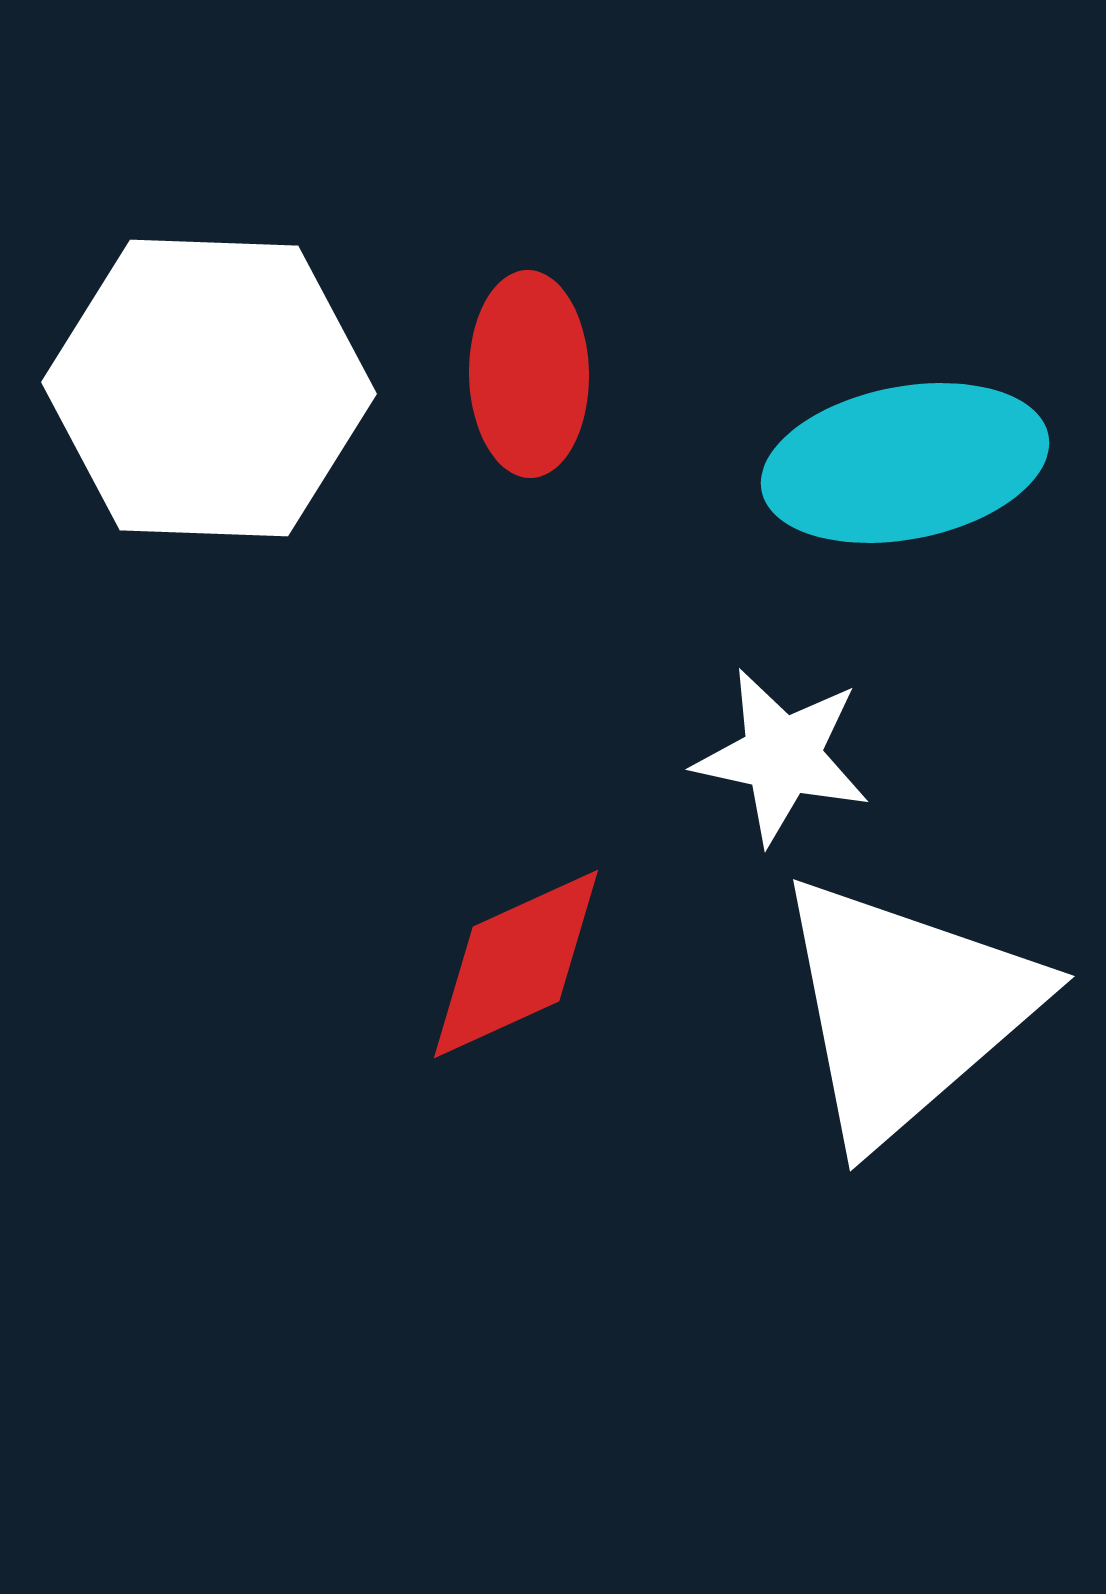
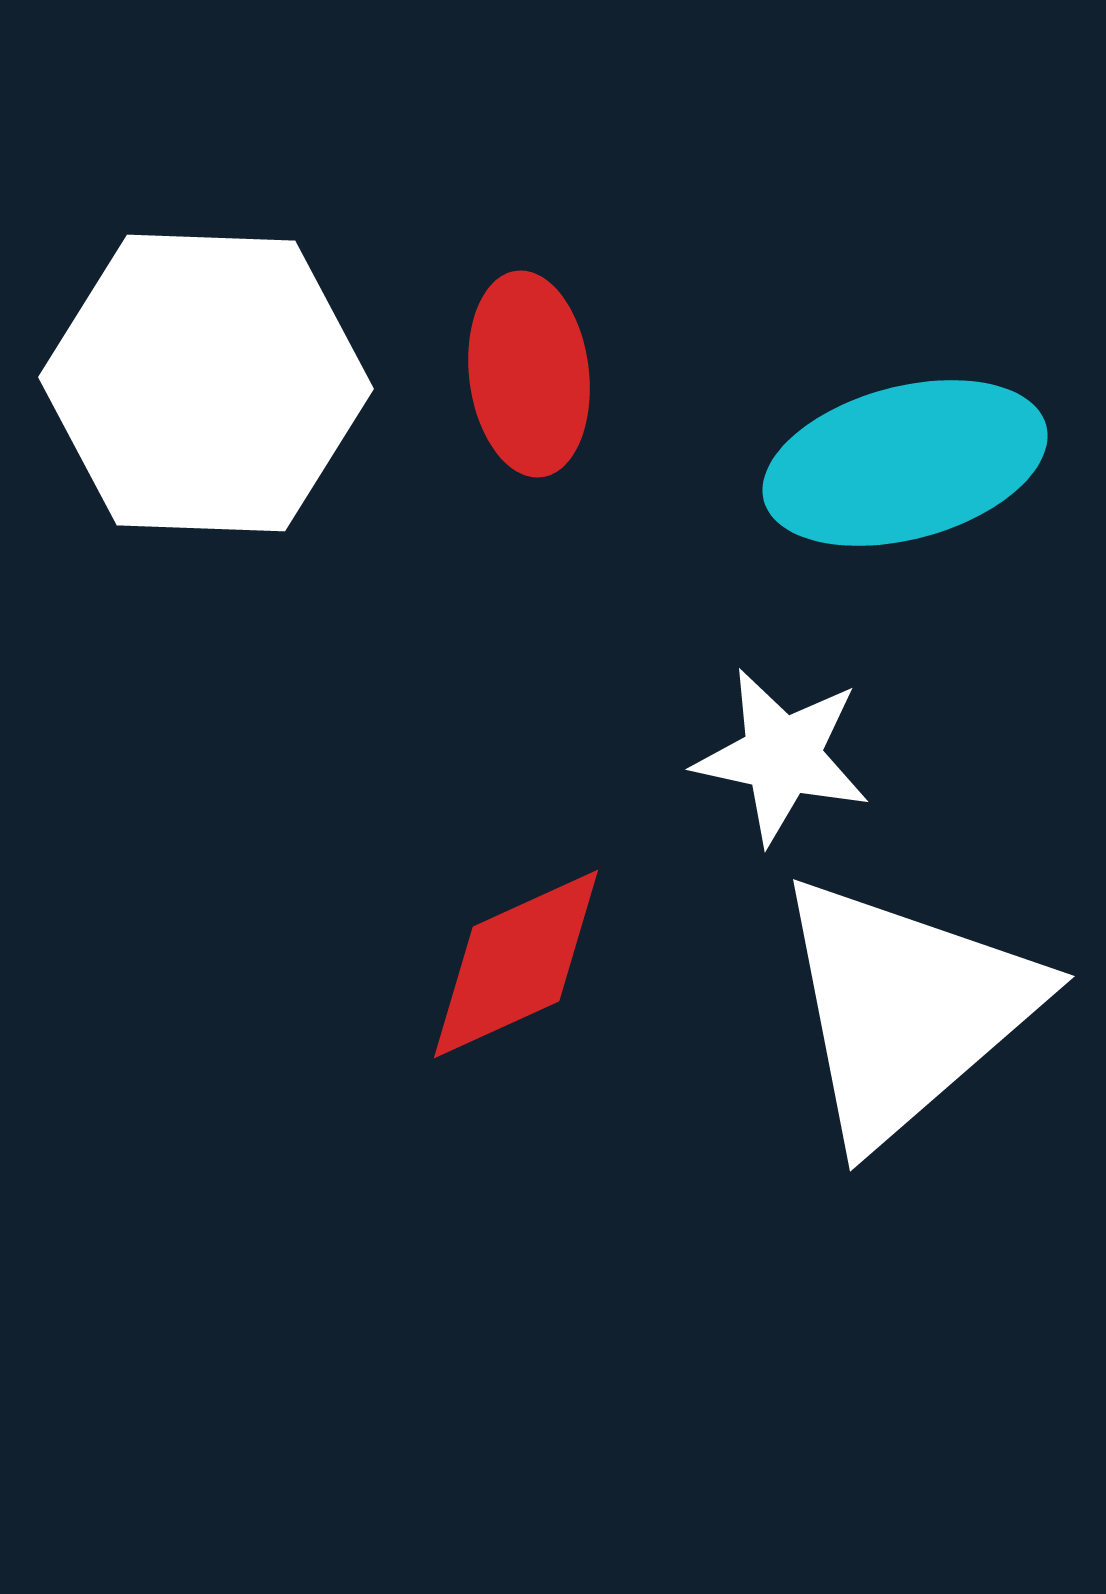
red ellipse: rotated 6 degrees counterclockwise
white hexagon: moved 3 px left, 5 px up
cyan ellipse: rotated 4 degrees counterclockwise
